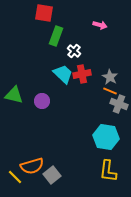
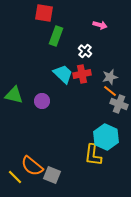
white cross: moved 11 px right
gray star: rotated 28 degrees clockwise
orange line: rotated 16 degrees clockwise
cyan hexagon: rotated 15 degrees clockwise
orange semicircle: rotated 55 degrees clockwise
yellow L-shape: moved 15 px left, 16 px up
gray square: rotated 30 degrees counterclockwise
